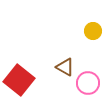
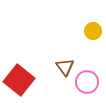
brown triangle: rotated 24 degrees clockwise
pink circle: moved 1 px left, 1 px up
